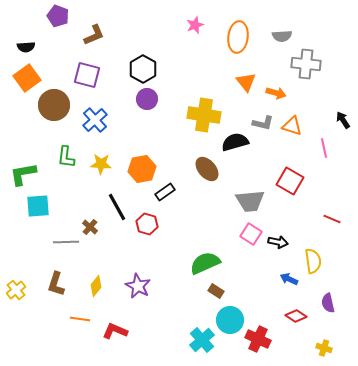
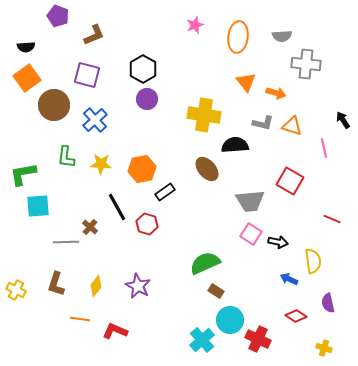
black semicircle at (235, 142): moved 3 px down; rotated 12 degrees clockwise
yellow cross at (16, 290): rotated 24 degrees counterclockwise
